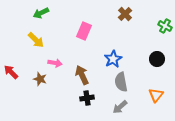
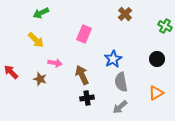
pink rectangle: moved 3 px down
orange triangle: moved 2 px up; rotated 21 degrees clockwise
